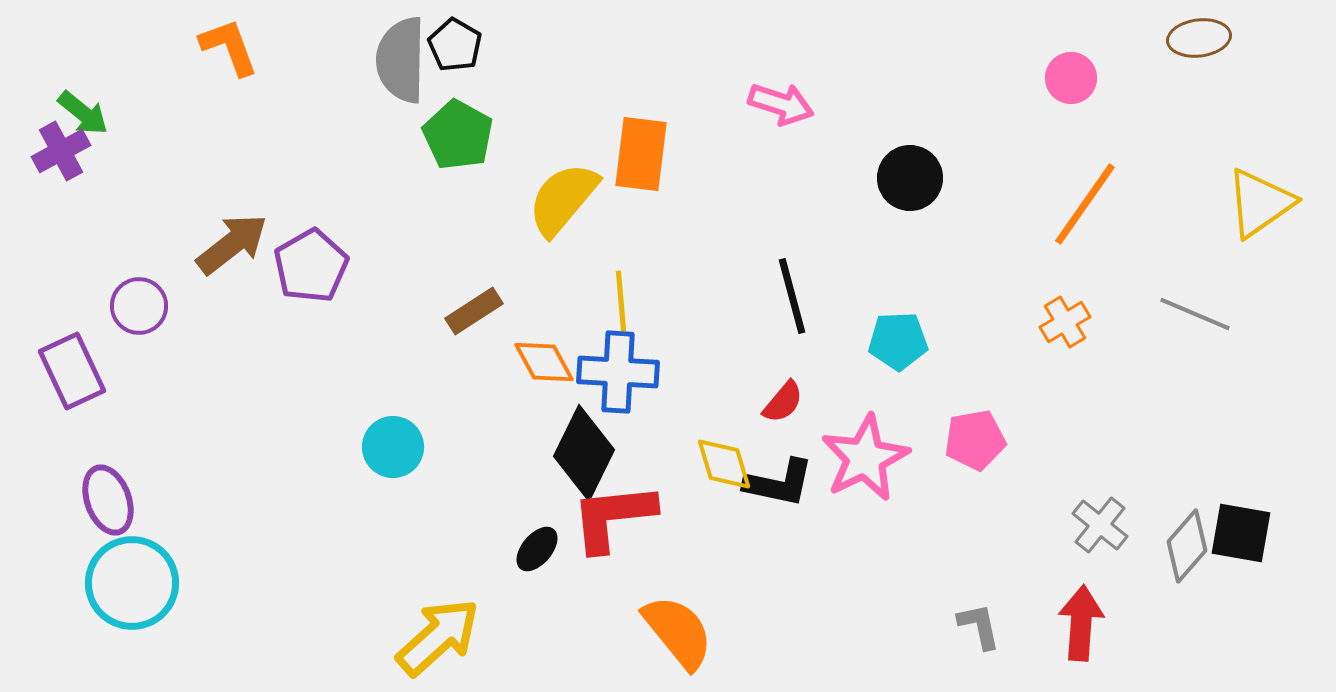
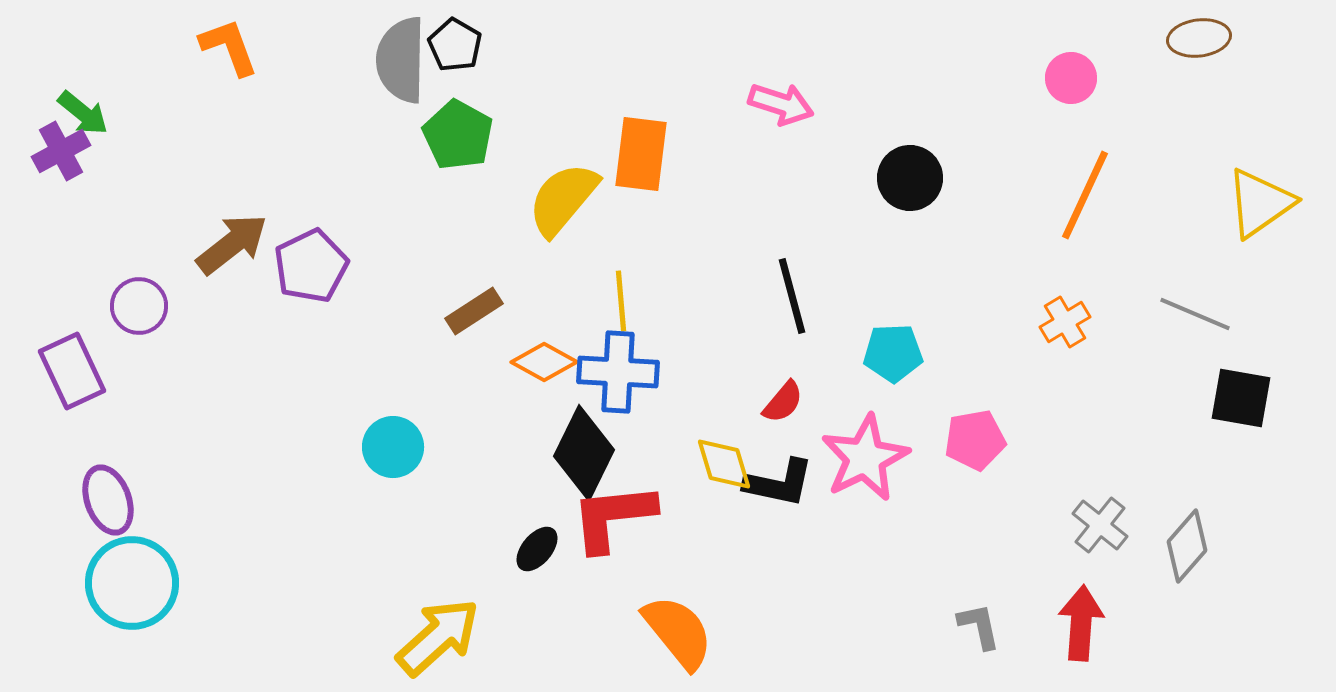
orange line at (1085, 204): moved 9 px up; rotated 10 degrees counterclockwise
purple pentagon at (311, 266): rotated 4 degrees clockwise
cyan pentagon at (898, 341): moved 5 px left, 12 px down
orange diamond at (544, 362): rotated 32 degrees counterclockwise
black square at (1241, 533): moved 135 px up
